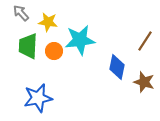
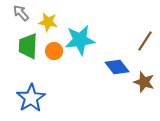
blue diamond: rotated 50 degrees counterclockwise
blue star: moved 7 px left; rotated 20 degrees counterclockwise
